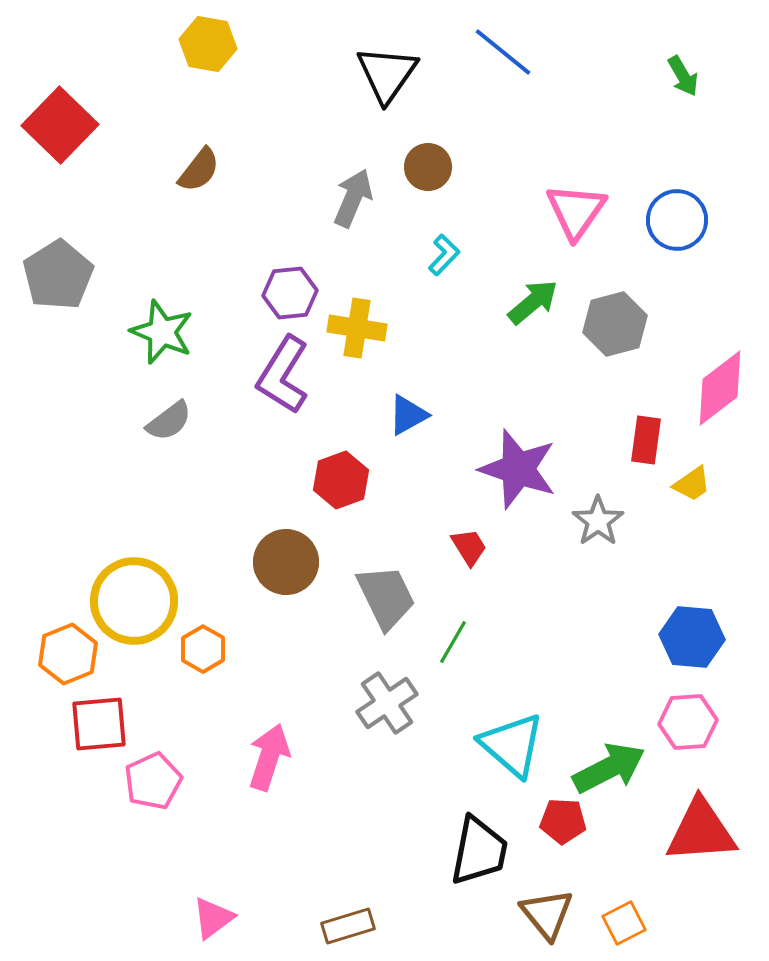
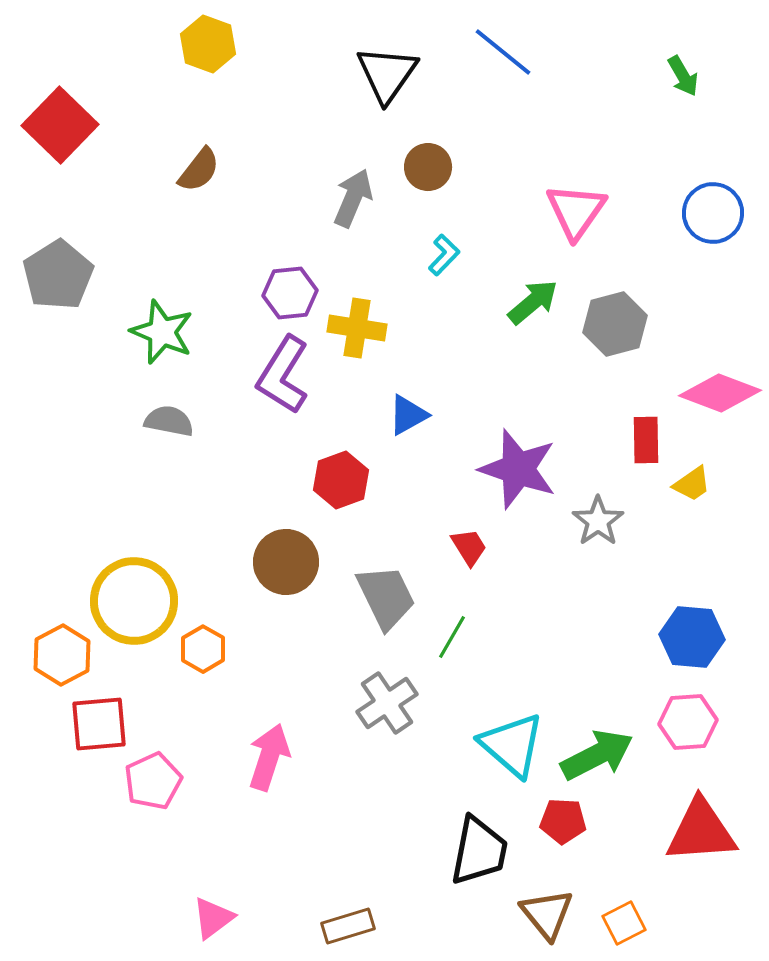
yellow hexagon at (208, 44): rotated 10 degrees clockwise
blue circle at (677, 220): moved 36 px right, 7 px up
pink diamond at (720, 388): moved 5 px down; rotated 58 degrees clockwise
gray semicircle at (169, 421): rotated 132 degrees counterclockwise
red rectangle at (646, 440): rotated 9 degrees counterclockwise
green line at (453, 642): moved 1 px left, 5 px up
orange hexagon at (68, 654): moved 6 px left, 1 px down; rotated 6 degrees counterclockwise
green arrow at (609, 768): moved 12 px left, 13 px up
